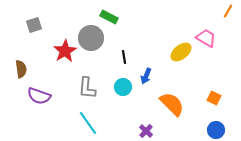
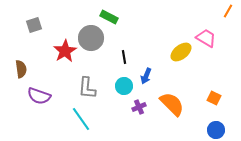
cyan circle: moved 1 px right, 1 px up
cyan line: moved 7 px left, 4 px up
purple cross: moved 7 px left, 24 px up; rotated 24 degrees clockwise
